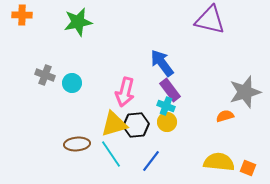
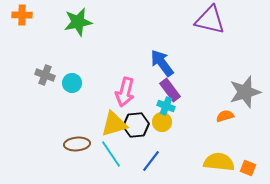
yellow circle: moved 5 px left
